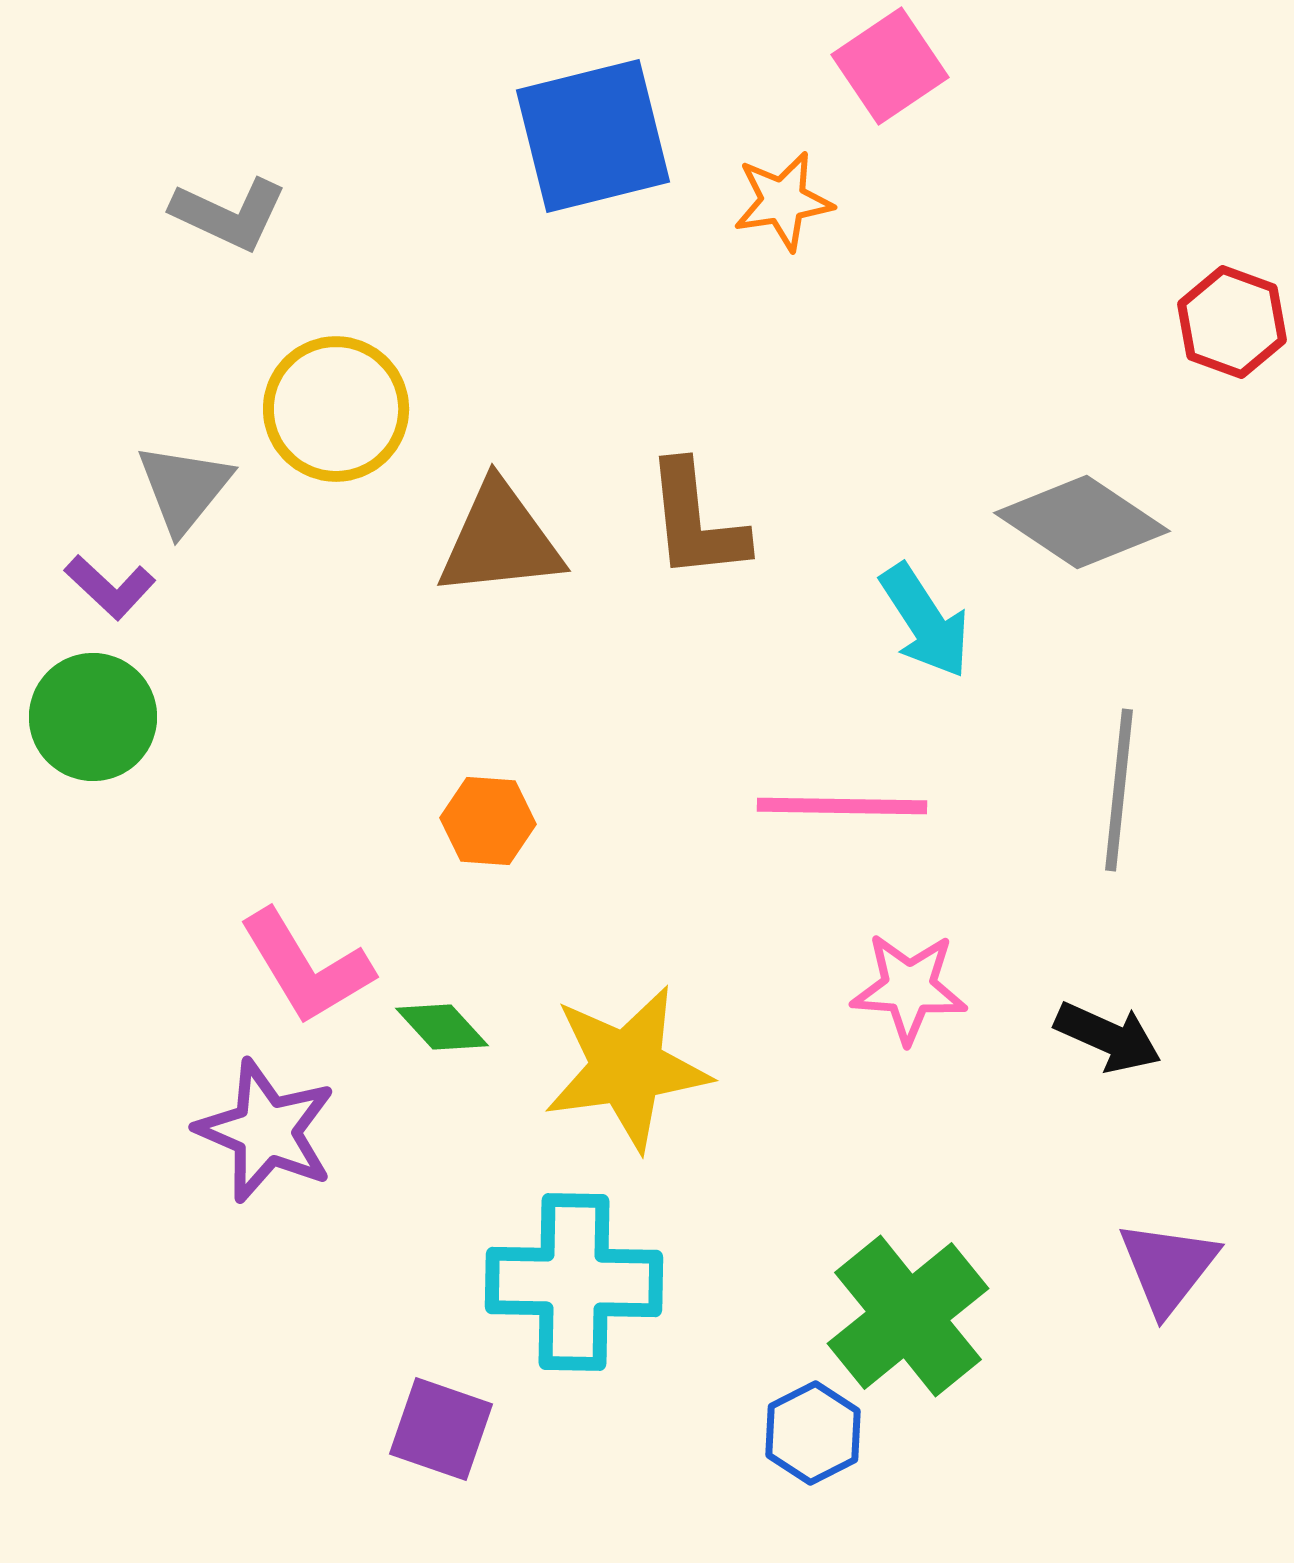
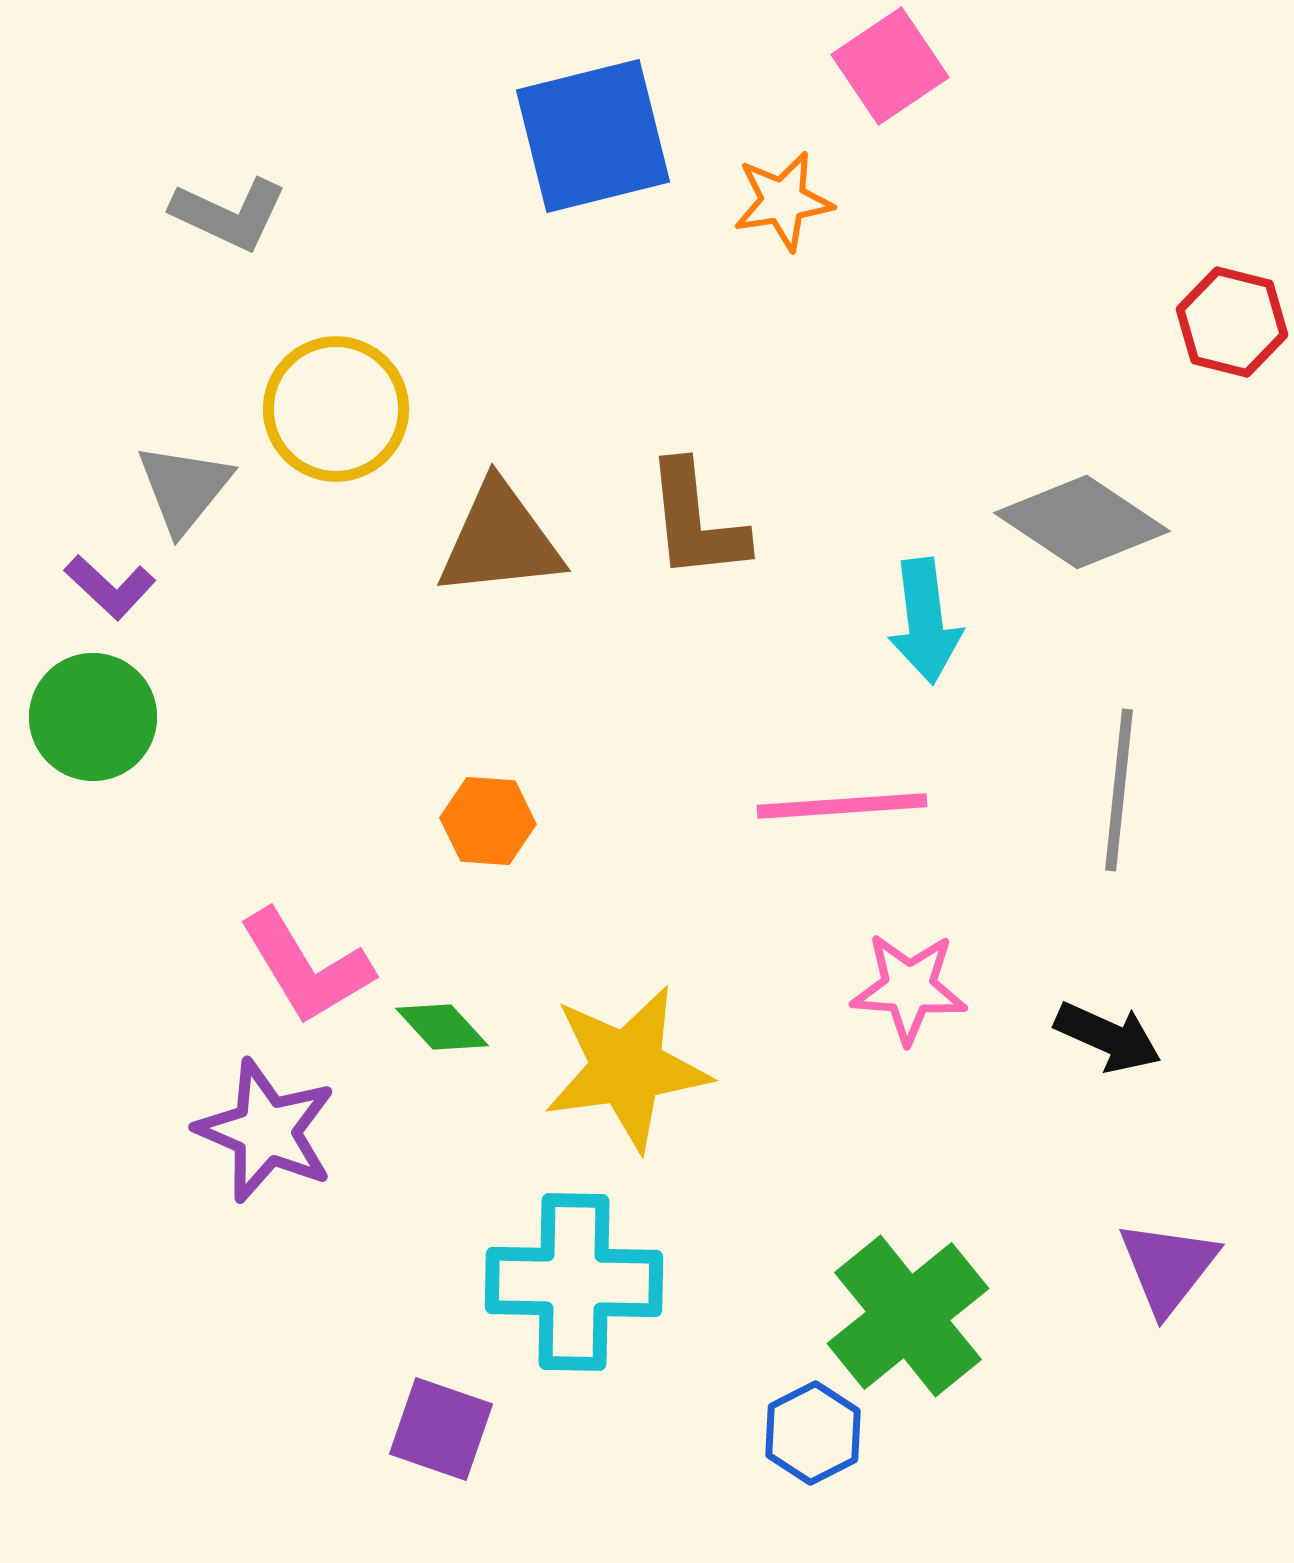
red hexagon: rotated 6 degrees counterclockwise
cyan arrow: rotated 26 degrees clockwise
pink line: rotated 5 degrees counterclockwise
